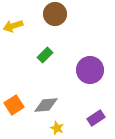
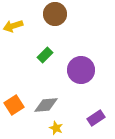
purple circle: moved 9 px left
yellow star: moved 1 px left
